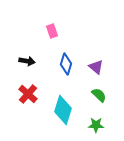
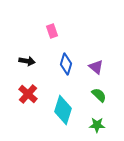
green star: moved 1 px right
